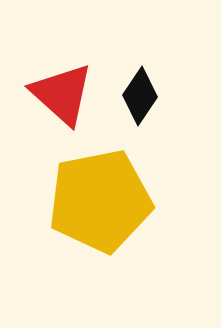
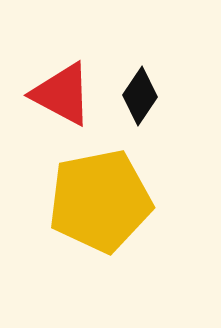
red triangle: rotated 14 degrees counterclockwise
